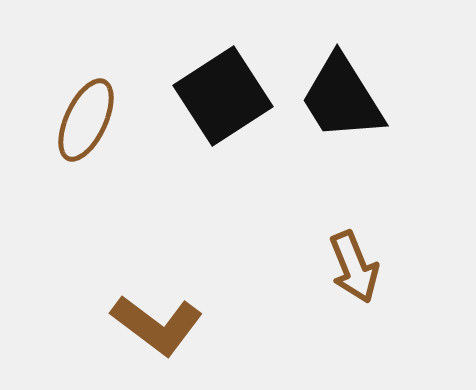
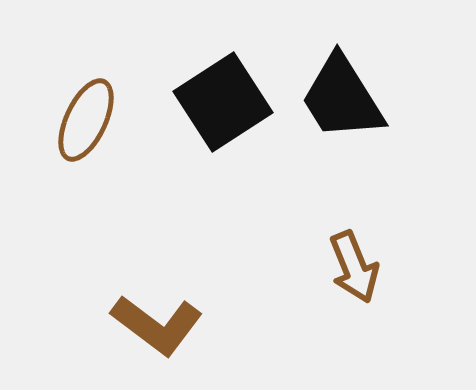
black square: moved 6 px down
